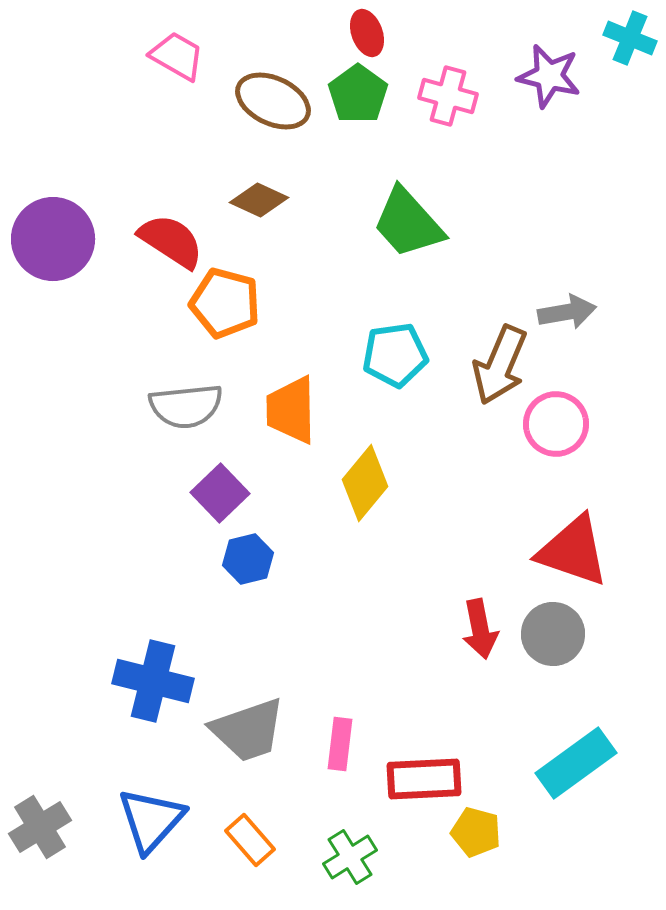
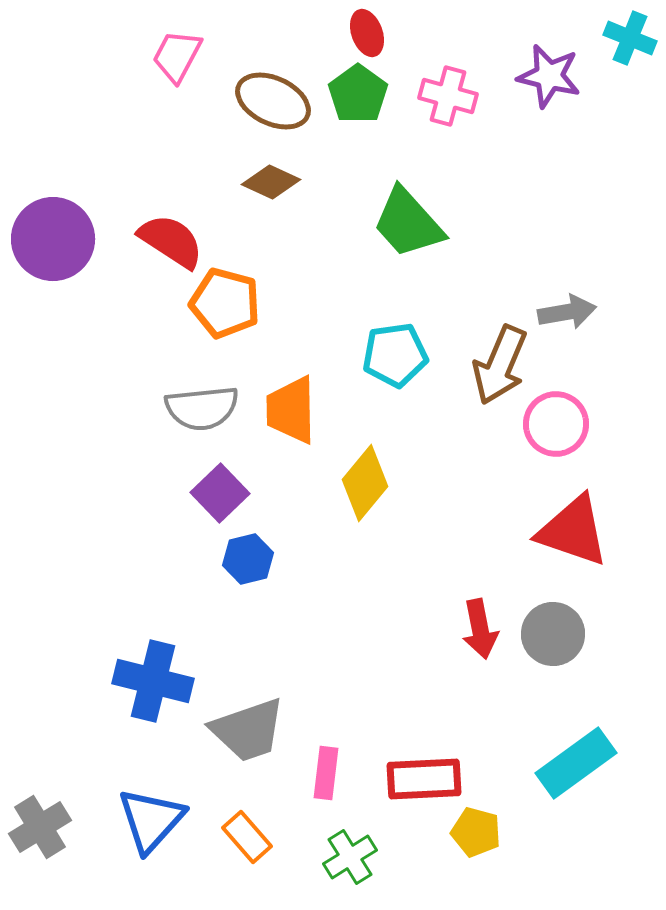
pink trapezoid: rotated 92 degrees counterclockwise
brown diamond: moved 12 px right, 18 px up
gray semicircle: moved 16 px right, 2 px down
red triangle: moved 20 px up
pink rectangle: moved 14 px left, 29 px down
orange rectangle: moved 3 px left, 3 px up
